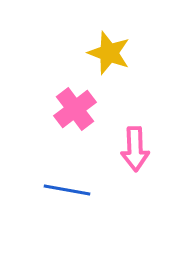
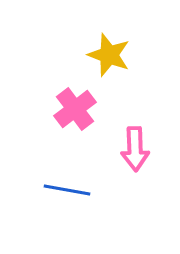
yellow star: moved 2 px down
